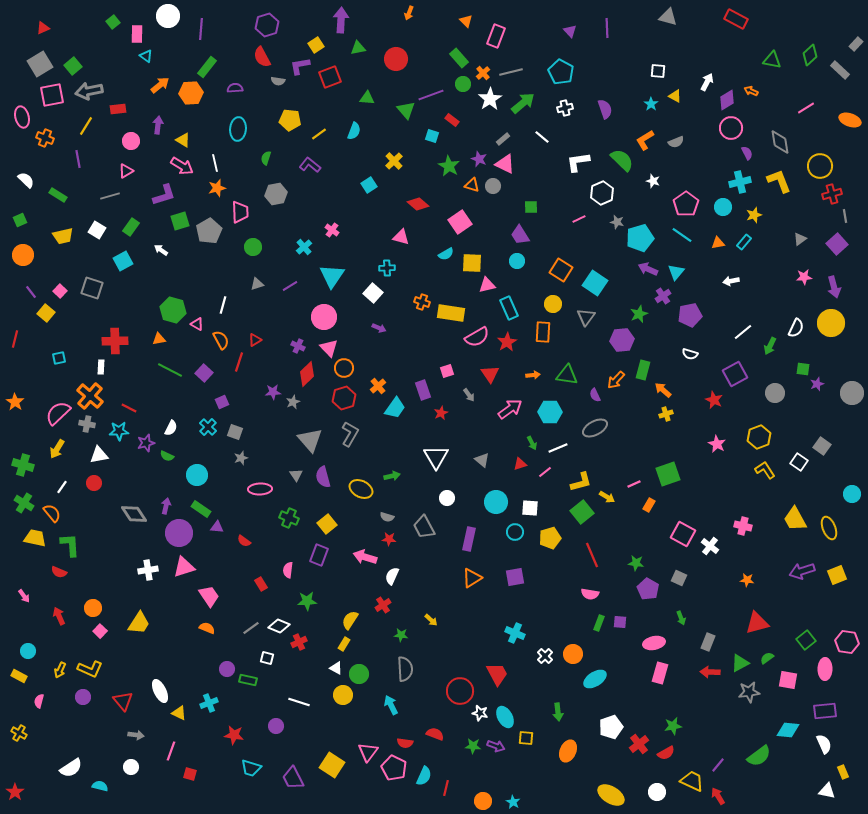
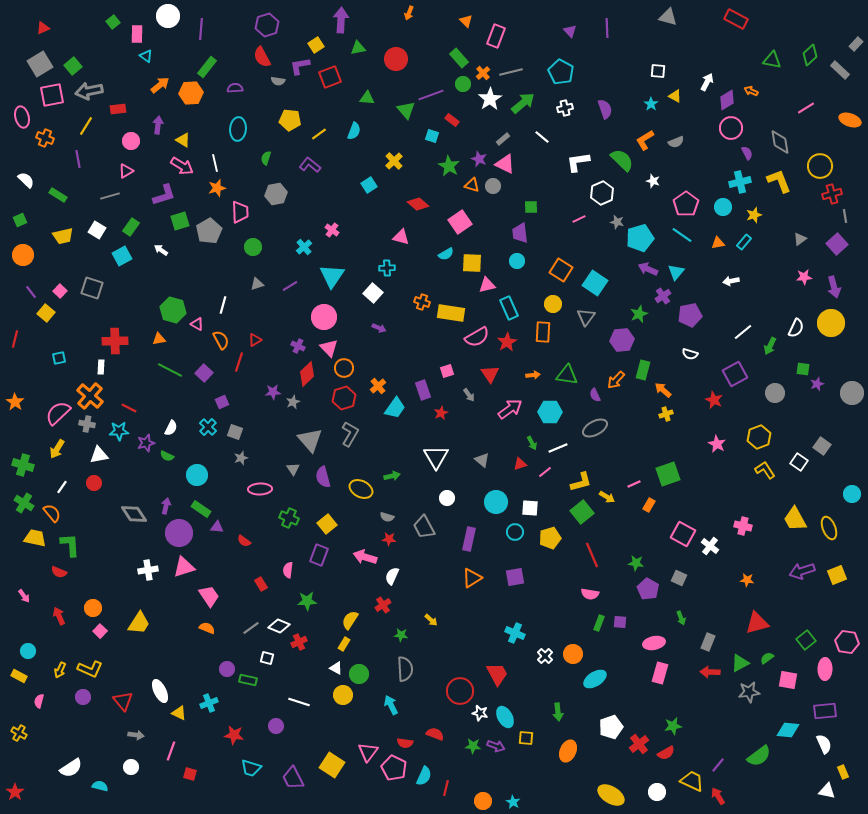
purple trapezoid at (520, 235): moved 2 px up; rotated 25 degrees clockwise
cyan square at (123, 261): moved 1 px left, 5 px up
gray triangle at (296, 475): moved 3 px left, 6 px up
